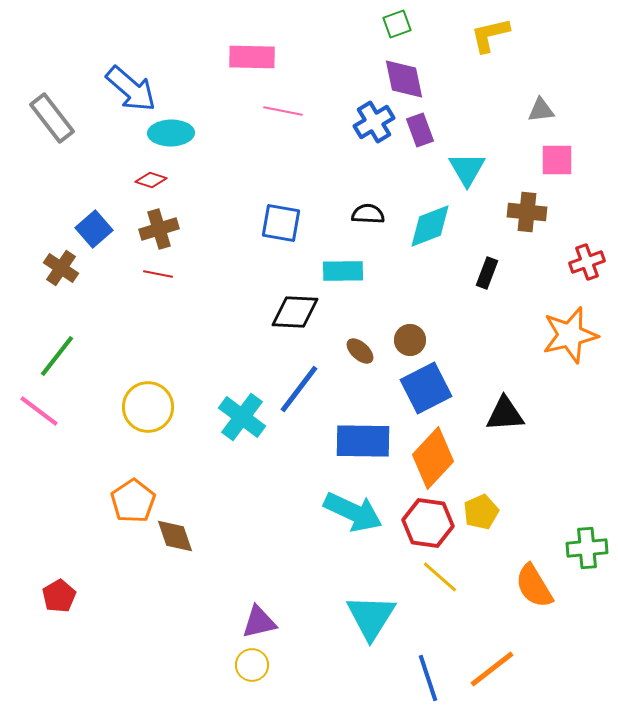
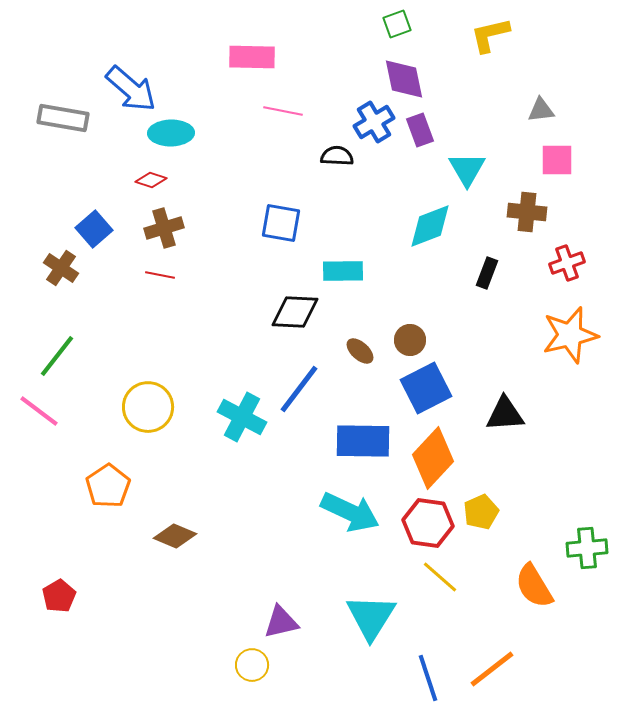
gray rectangle at (52, 118): moved 11 px right; rotated 42 degrees counterclockwise
black semicircle at (368, 214): moved 31 px left, 58 px up
brown cross at (159, 229): moved 5 px right, 1 px up
red cross at (587, 262): moved 20 px left, 1 px down
red line at (158, 274): moved 2 px right, 1 px down
cyan cross at (242, 417): rotated 9 degrees counterclockwise
orange pentagon at (133, 501): moved 25 px left, 15 px up
cyan arrow at (353, 512): moved 3 px left
brown diamond at (175, 536): rotated 48 degrees counterclockwise
purple triangle at (259, 622): moved 22 px right
